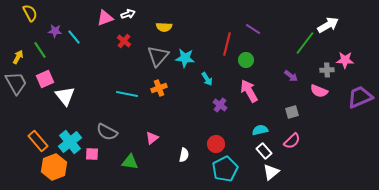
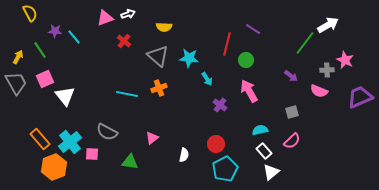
gray triangle at (158, 56): rotated 30 degrees counterclockwise
cyan star at (185, 58): moved 4 px right
pink star at (345, 60): rotated 24 degrees clockwise
orange rectangle at (38, 141): moved 2 px right, 2 px up
